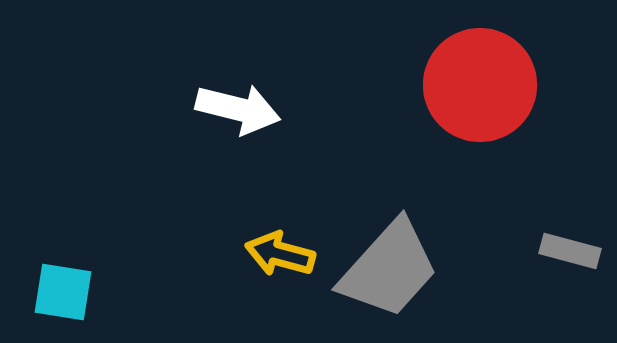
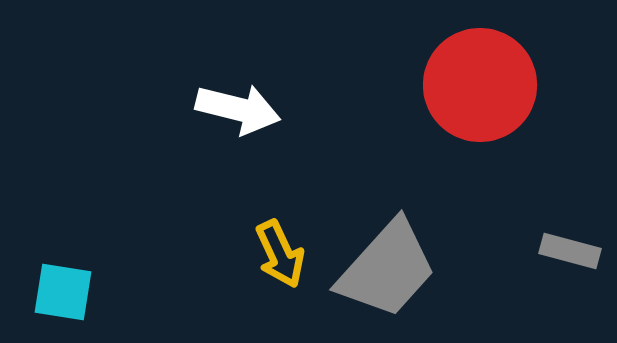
yellow arrow: rotated 130 degrees counterclockwise
gray trapezoid: moved 2 px left
